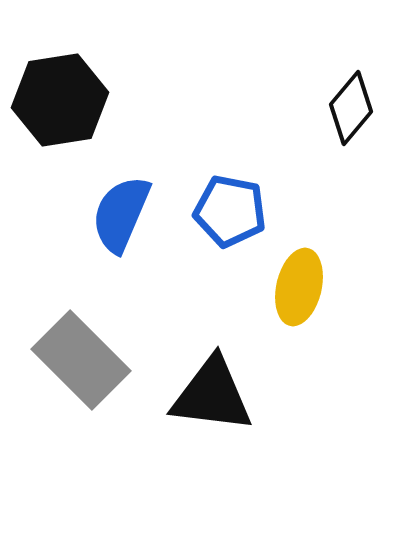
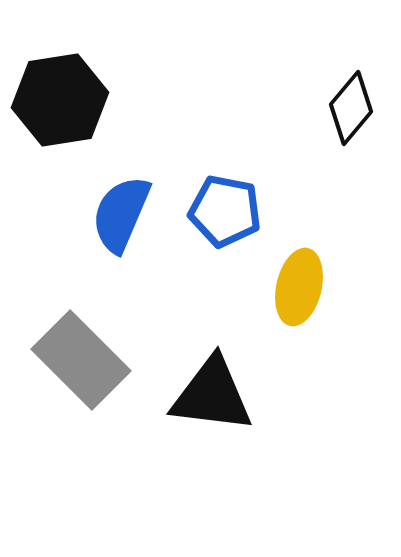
blue pentagon: moved 5 px left
